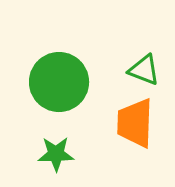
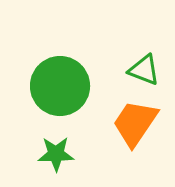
green circle: moved 1 px right, 4 px down
orange trapezoid: rotated 32 degrees clockwise
